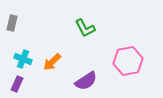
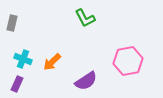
green L-shape: moved 10 px up
